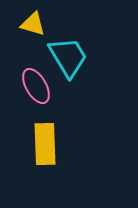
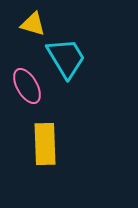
cyan trapezoid: moved 2 px left, 1 px down
pink ellipse: moved 9 px left
